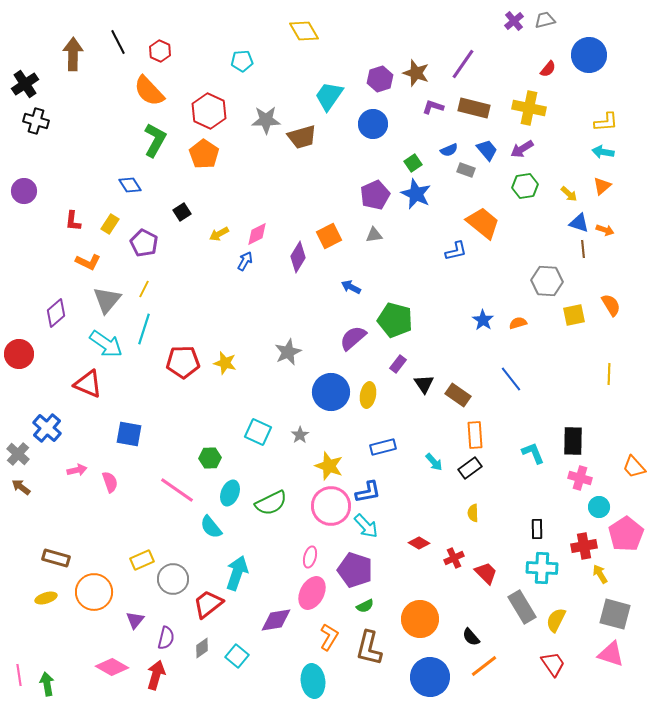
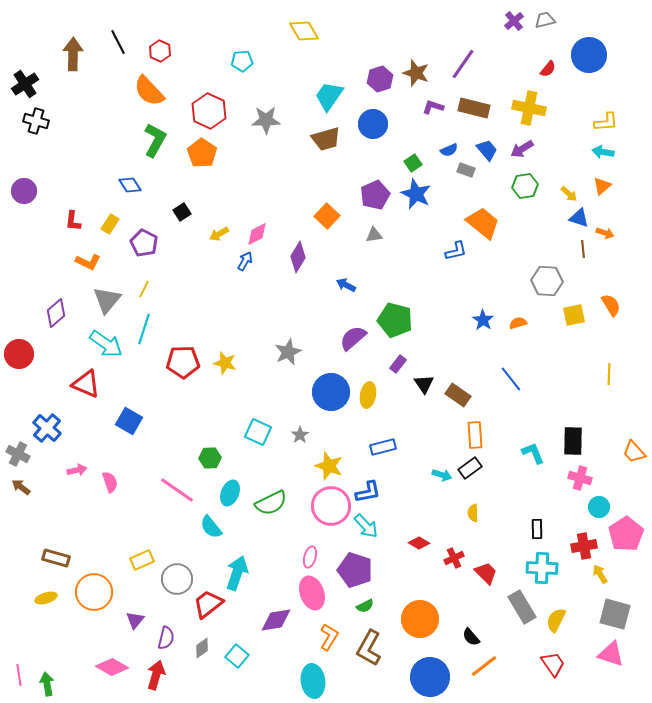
brown trapezoid at (302, 137): moved 24 px right, 2 px down
orange pentagon at (204, 154): moved 2 px left, 1 px up
blue triangle at (579, 223): moved 5 px up
orange arrow at (605, 230): moved 3 px down
orange square at (329, 236): moved 2 px left, 20 px up; rotated 20 degrees counterclockwise
blue arrow at (351, 287): moved 5 px left, 2 px up
red triangle at (88, 384): moved 2 px left
blue square at (129, 434): moved 13 px up; rotated 20 degrees clockwise
gray cross at (18, 454): rotated 15 degrees counterclockwise
cyan arrow at (434, 462): moved 8 px right, 13 px down; rotated 30 degrees counterclockwise
orange trapezoid at (634, 467): moved 15 px up
gray circle at (173, 579): moved 4 px right
pink ellipse at (312, 593): rotated 48 degrees counterclockwise
brown L-shape at (369, 648): rotated 15 degrees clockwise
